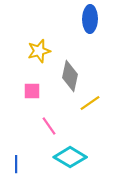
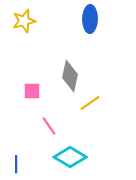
yellow star: moved 15 px left, 30 px up
